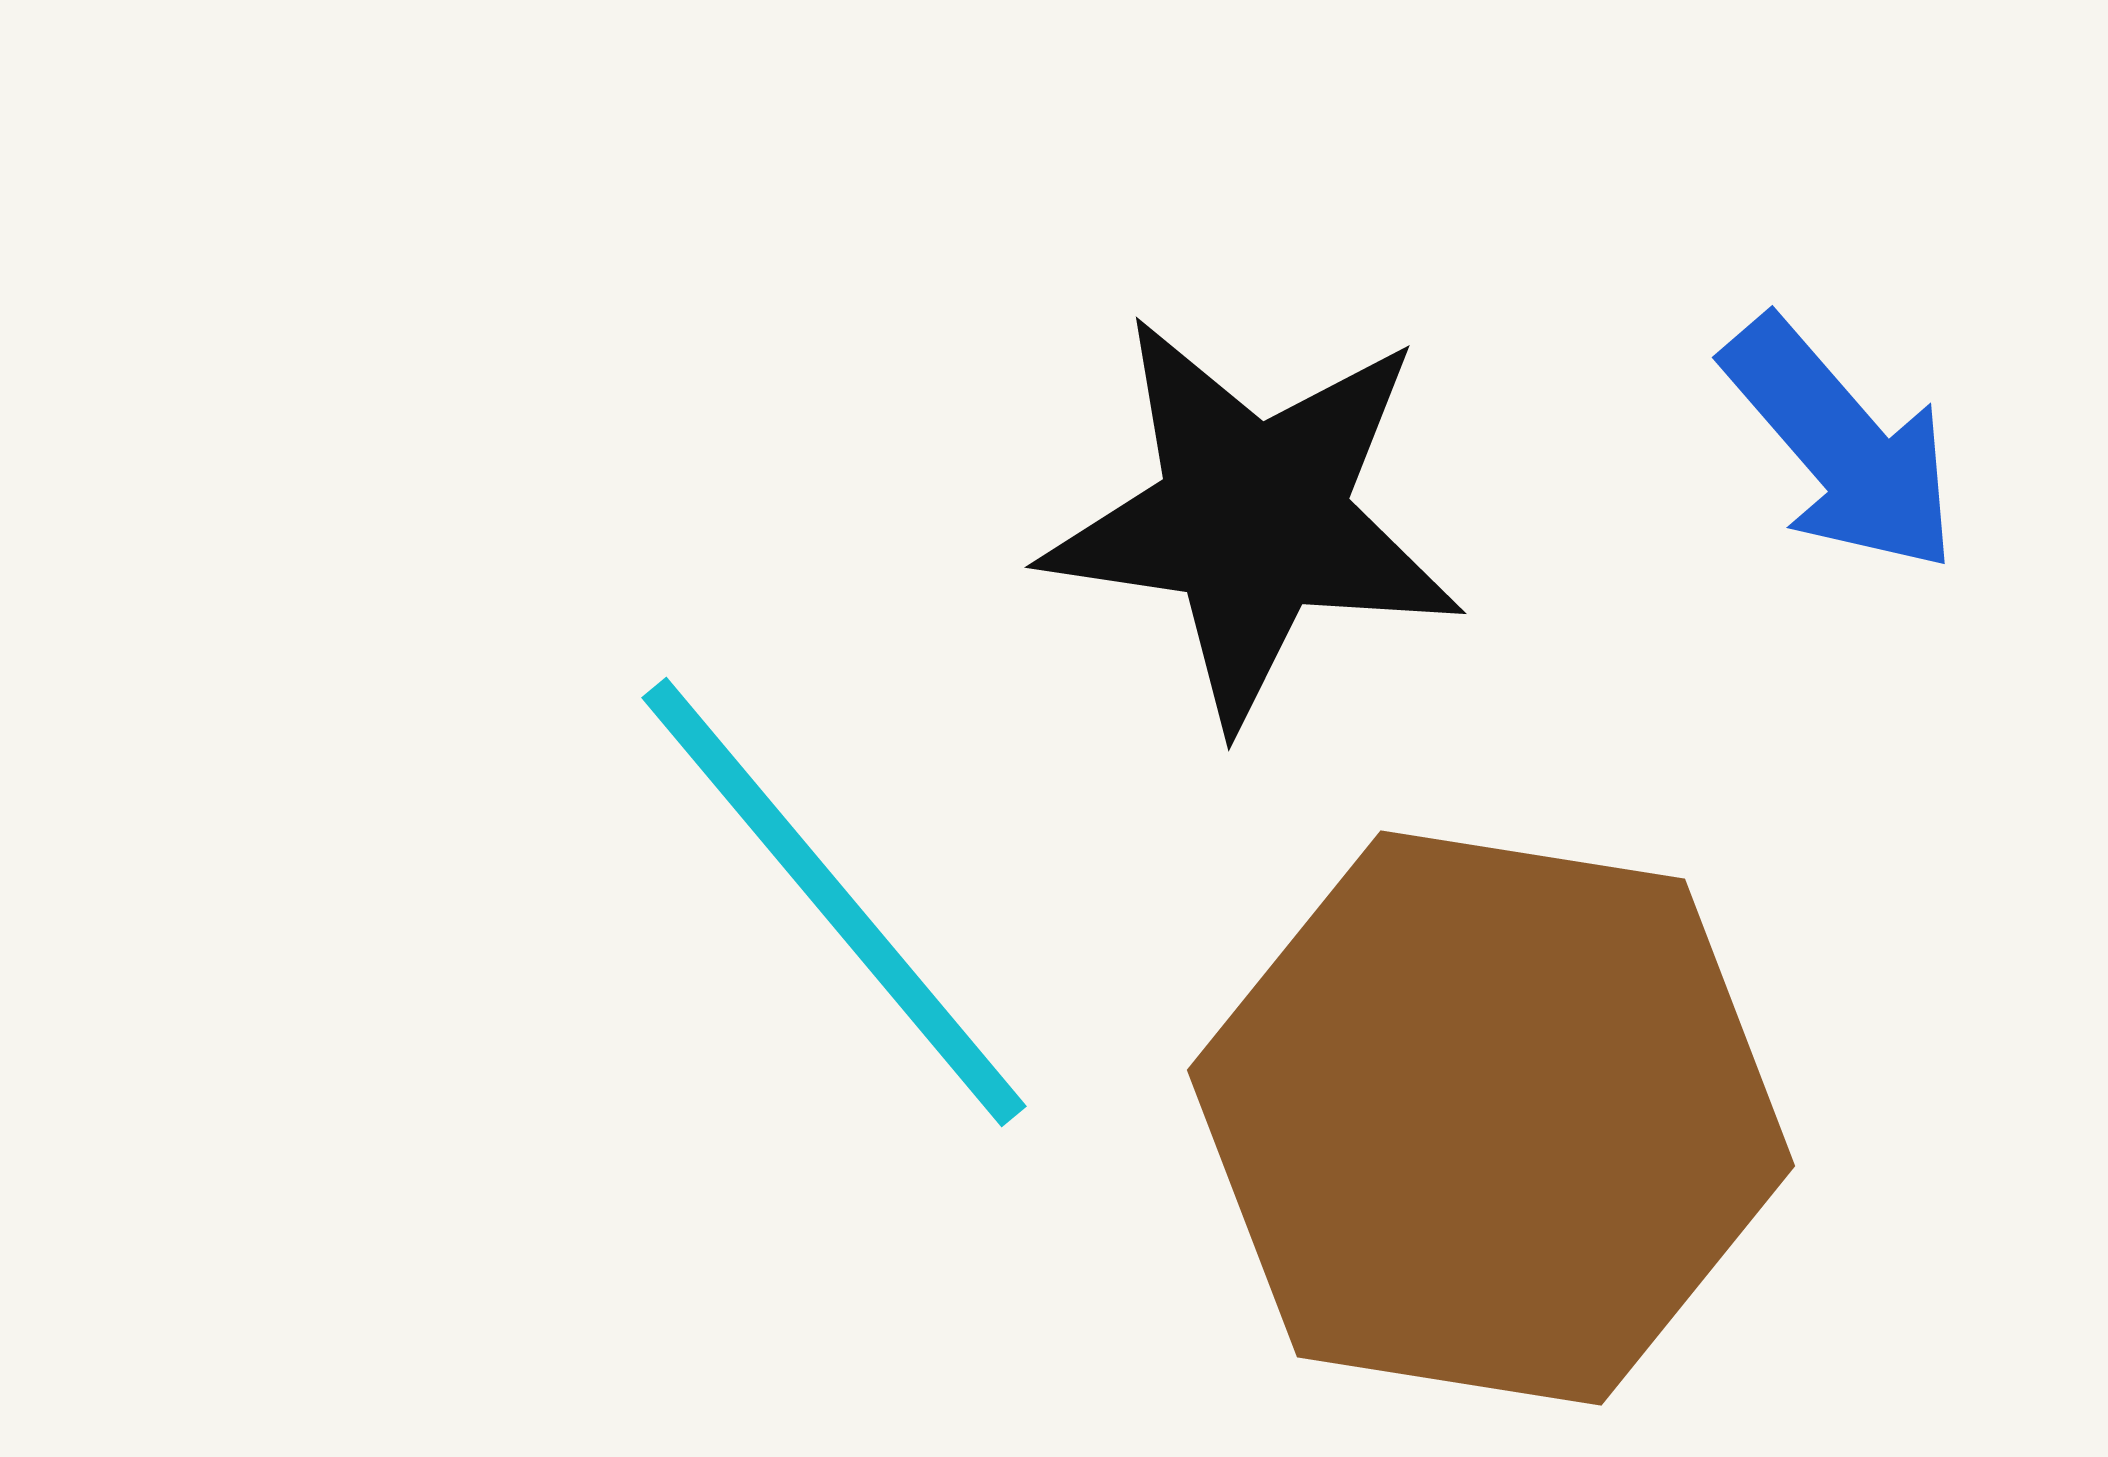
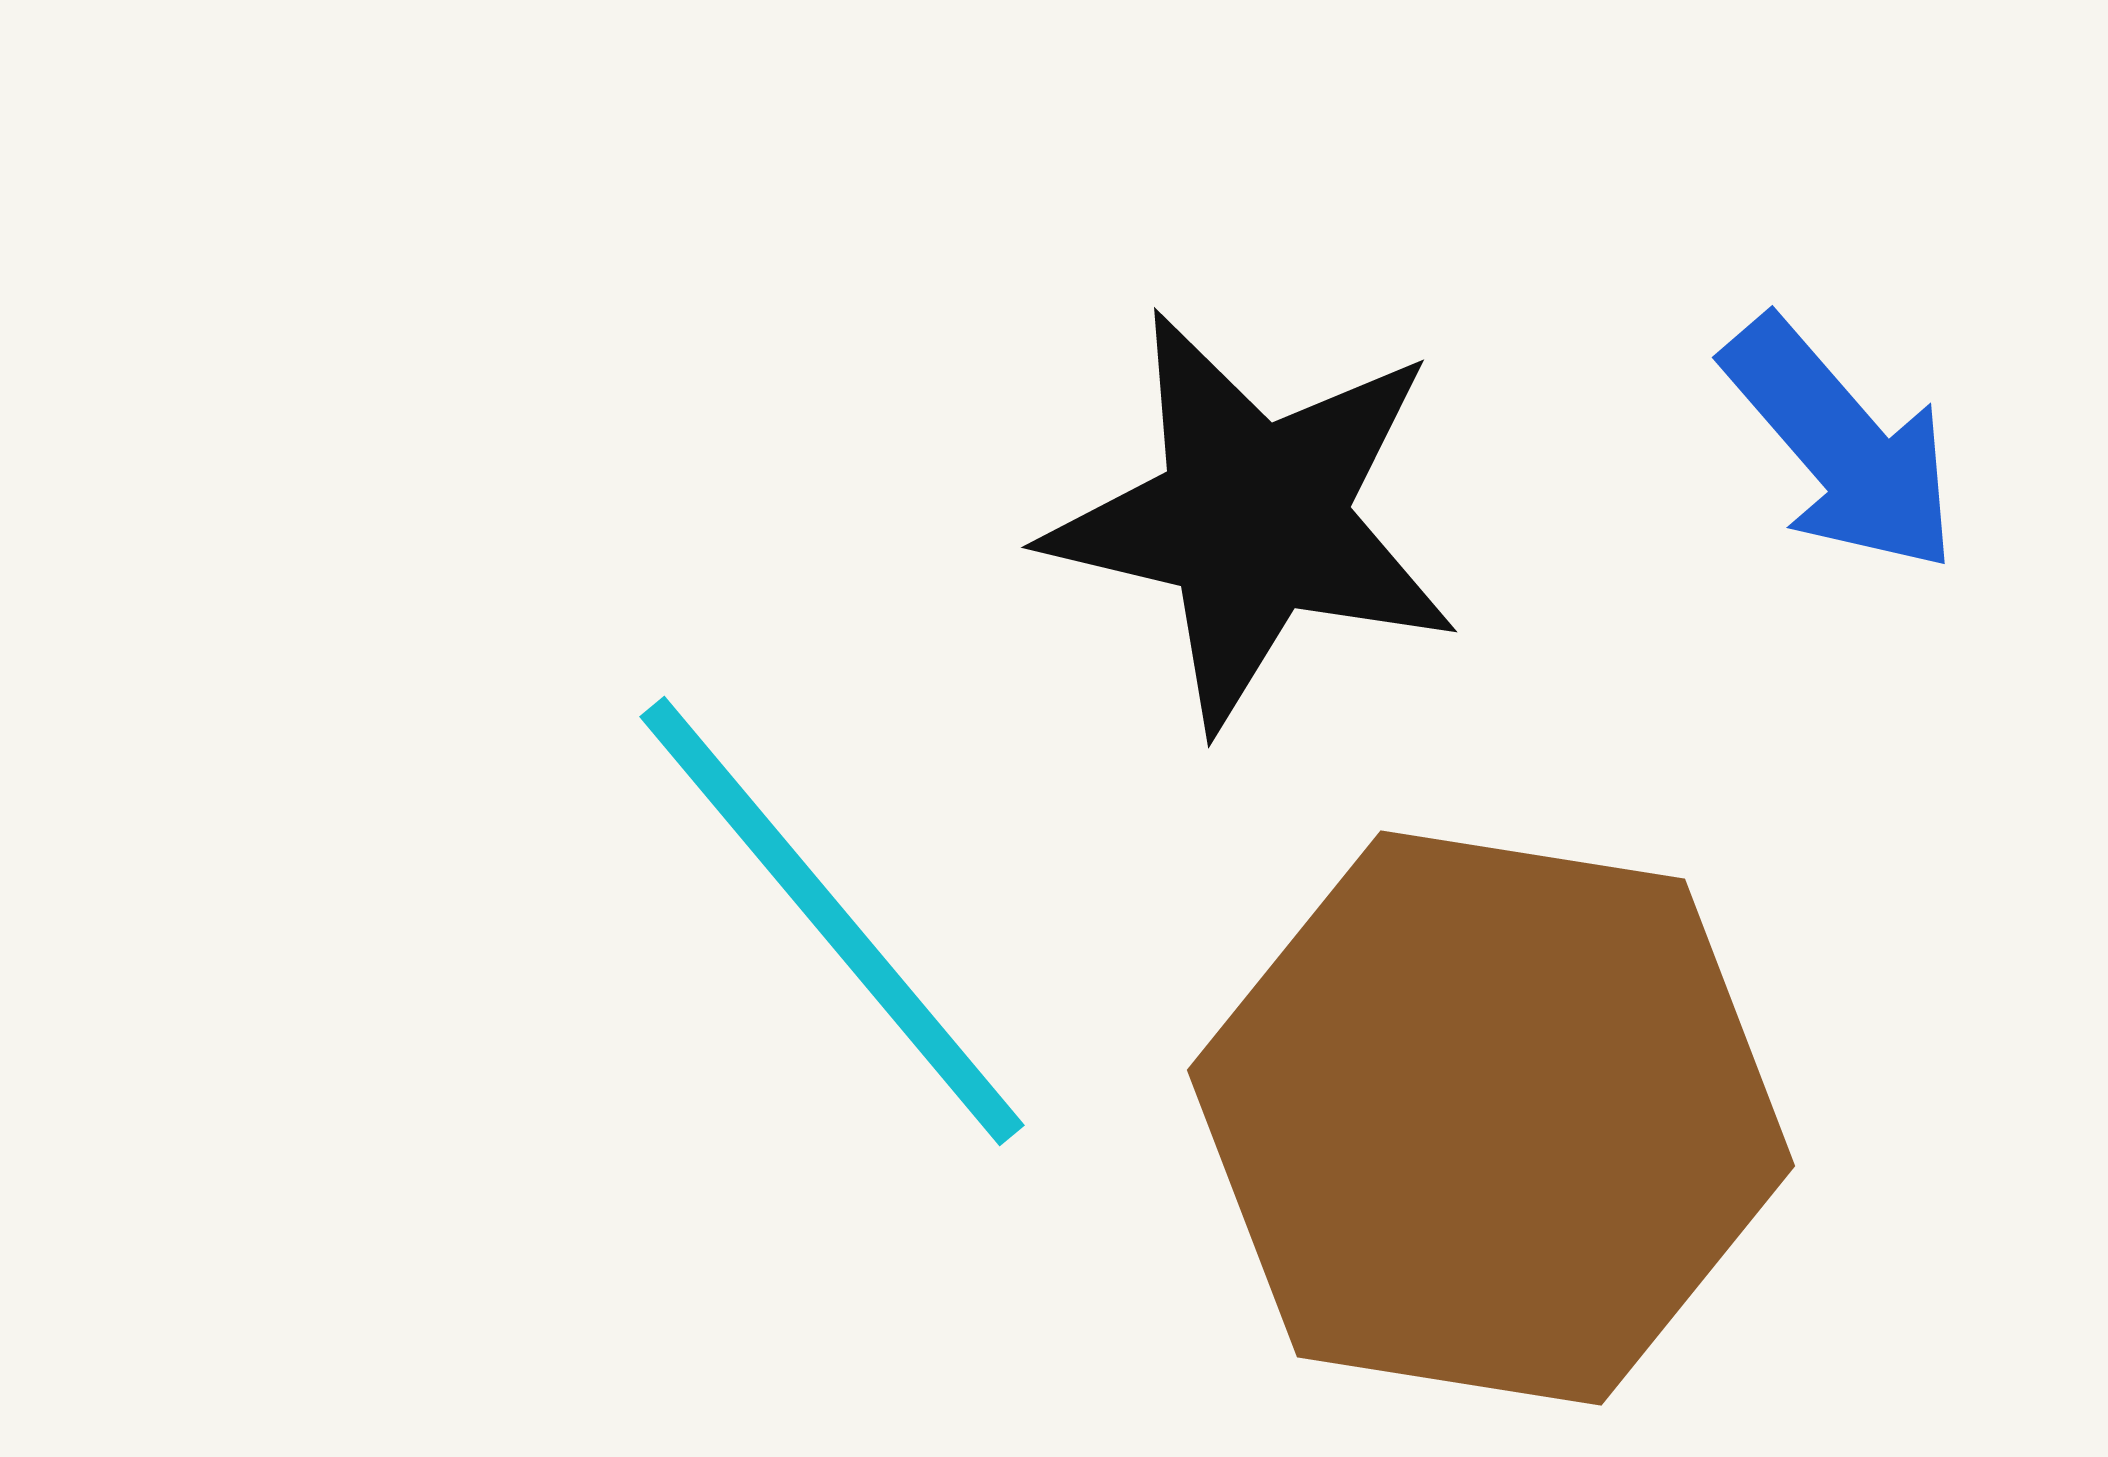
black star: rotated 5 degrees clockwise
cyan line: moved 2 px left, 19 px down
